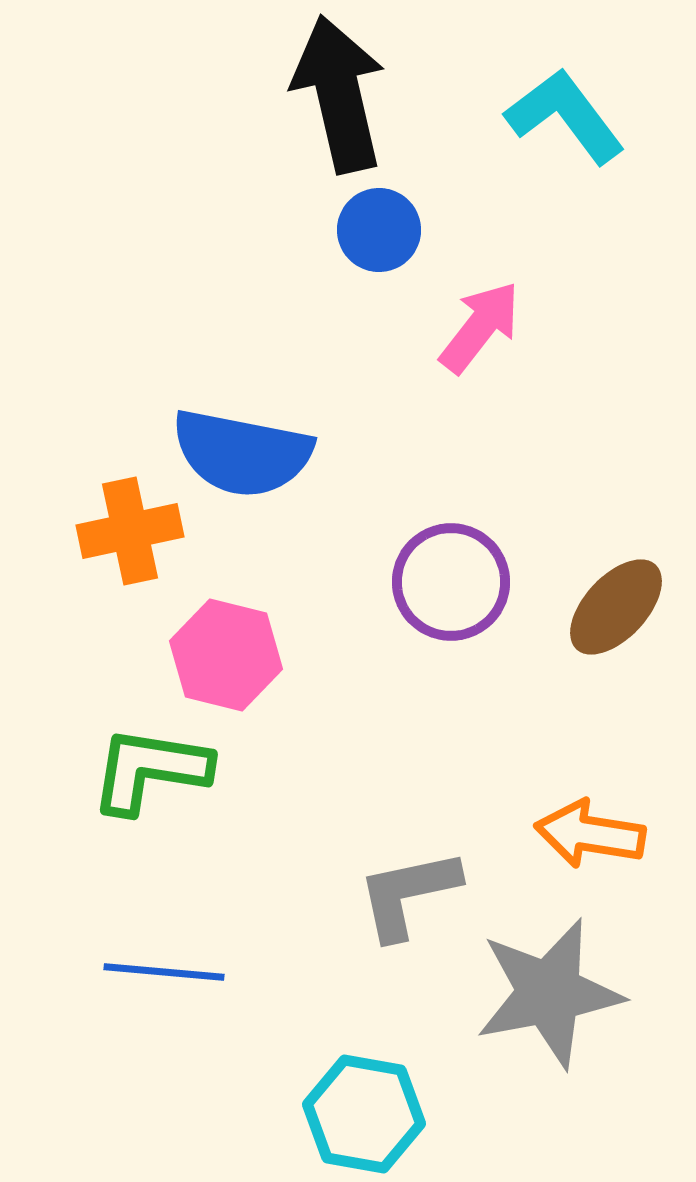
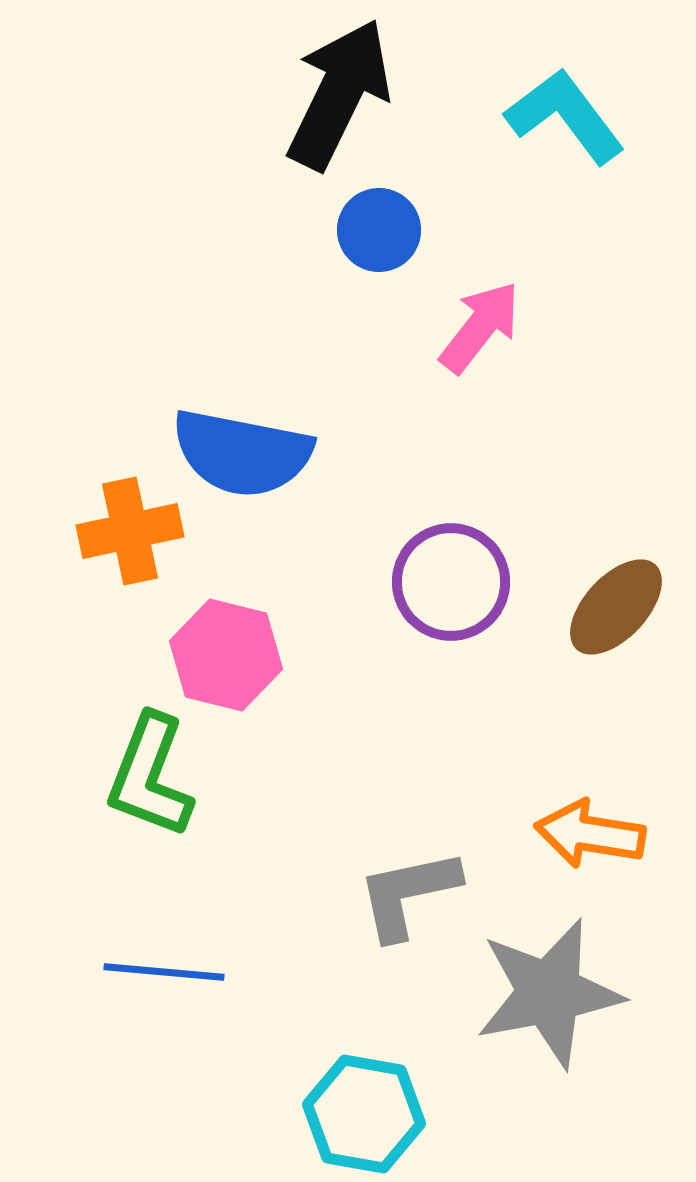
black arrow: rotated 39 degrees clockwise
green L-shape: moved 6 px down; rotated 78 degrees counterclockwise
